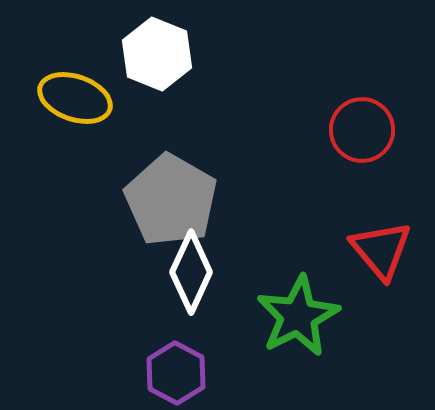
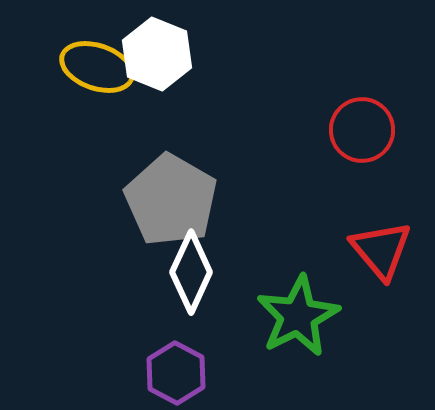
yellow ellipse: moved 22 px right, 31 px up
